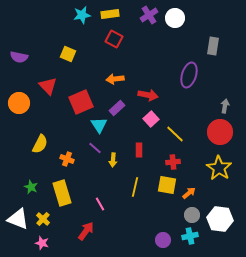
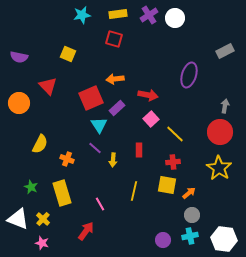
yellow rectangle at (110, 14): moved 8 px right
red square at (114, 39): rotated 12 degrees counterclockwise
gray rectangle at (213, 46): moved 12 px right, 5 px down; rotated 54 degrees clockwise
red square at (81, 102): moved 10 px right, 4 px up
yellow line at (135, 187): moved 1 px left, 4 px down
white hexagon at (220, 219): moved 4 px right, 20 px down
